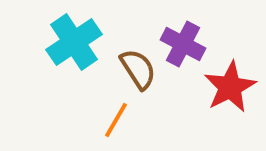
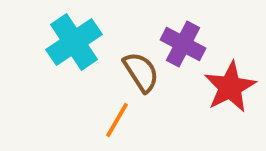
brown semicircle: moved 3 px right, 3 px down
orange line: moved 1 px right
